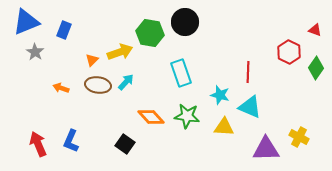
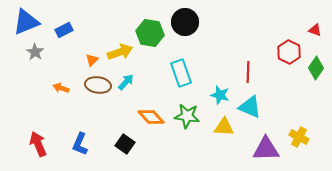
blue rectangle: rotated 42 degrees clockwise
blue L-shape: moved 9 px right, 3 px down
